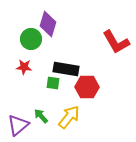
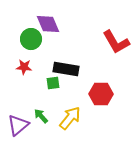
purple diamond: rotated 40 degrees counterclockwise
green square: rotated 16 degrees counterclockwise
red hexagon: moved 14 px right, 7 px down
yellow arrow: moved 1 px right, 1 px down
